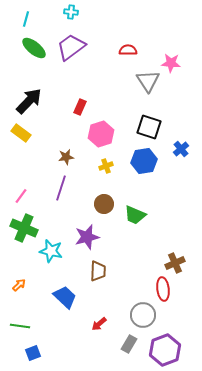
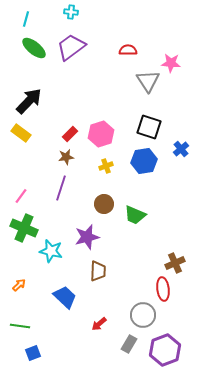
red rectangle: moved 10 px left, 27 px down; rotated 21 degrees clockwise
